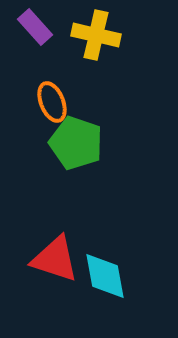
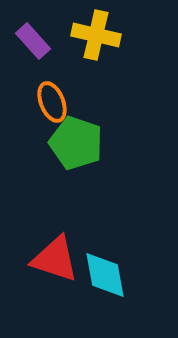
purple rectangle: moved 2 px left, 14 px down
cyan diamond: moved 1 px up
